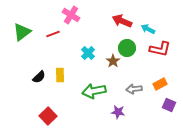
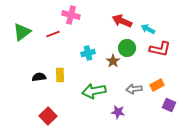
pink cross: rotated 18 degrees counterclockwise
cyan cross: rotated 32 degrees clockwise
black semicircle: rotated 144 degrees counterclockwise
orange rectangle: moved 3 px left, 1 px down
